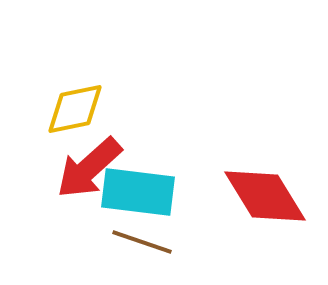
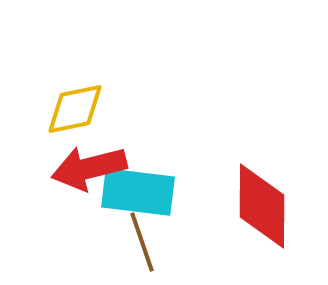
red arrow: rotated 28 degrees clockwise
red diamond: moved 3 px left, 10 px down; rotated 32 degrees clockwise
brown line: rotated 52 degrees clockwise
